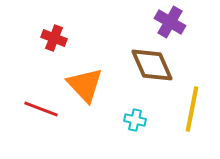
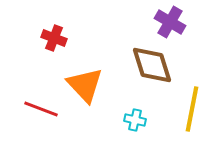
brown diamond: rotated 6 degrees clockwise
